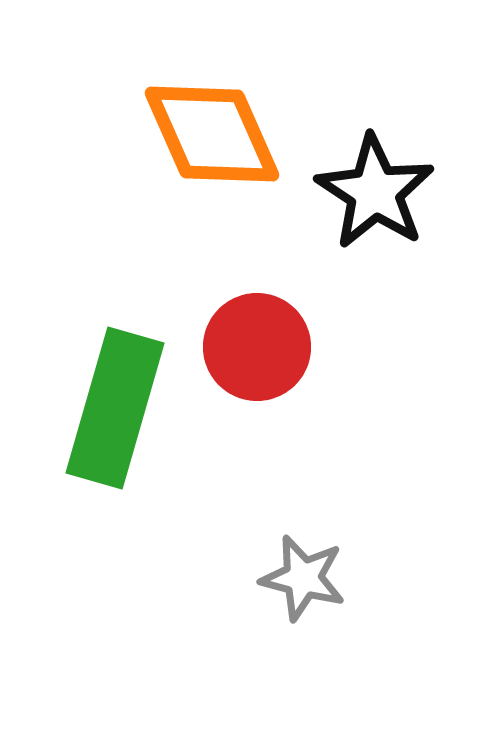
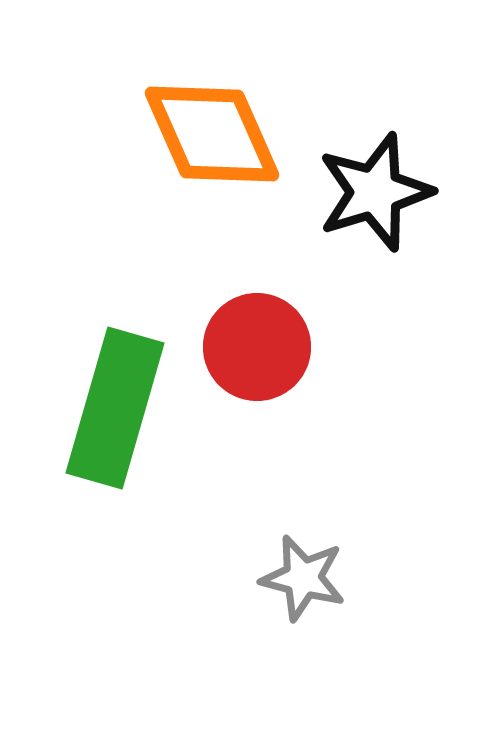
black star: rotated 22 degrees clockwise
